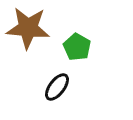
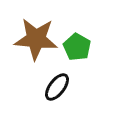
brown star: moved 8 px right, 11 px down
